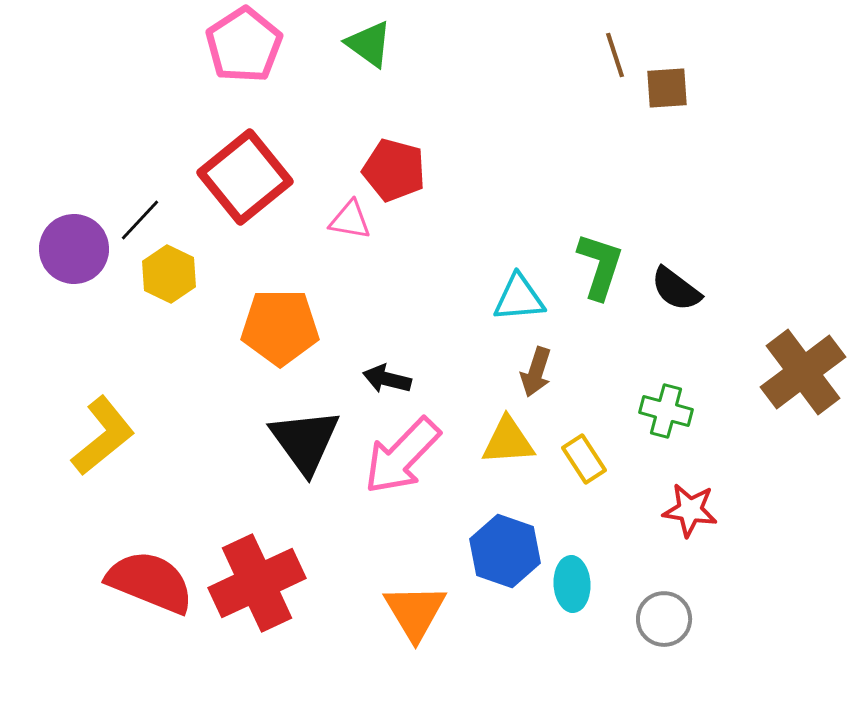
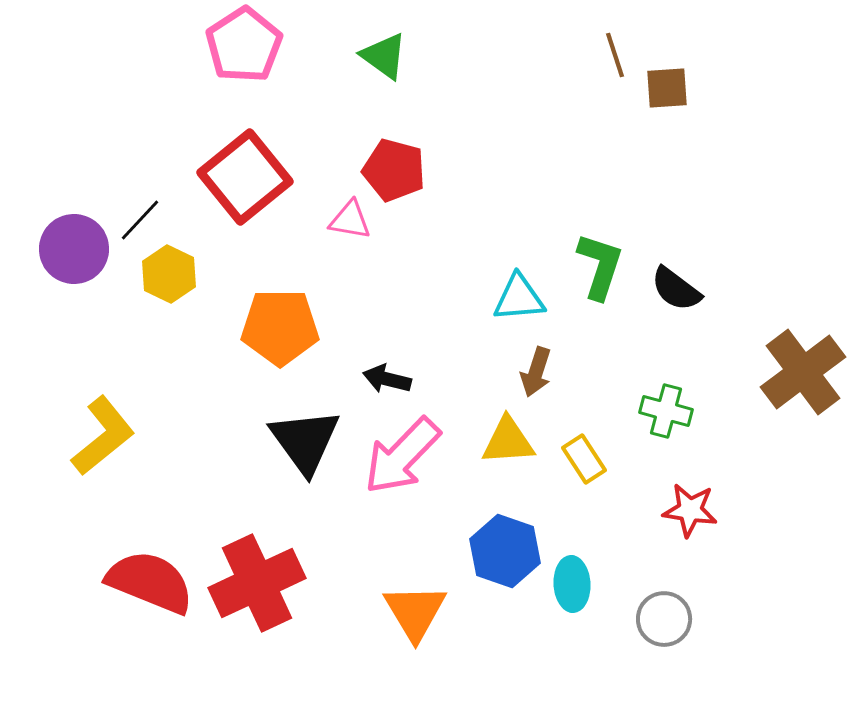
green triangle: moved 15 px right, 12 px down
